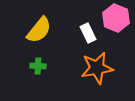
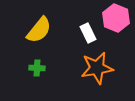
green cross: moved 1 px left, 2 px down
